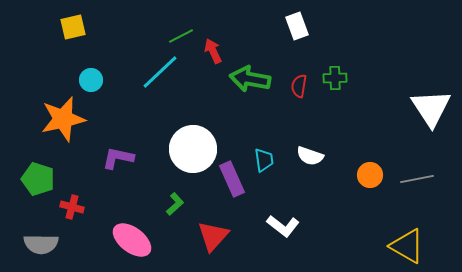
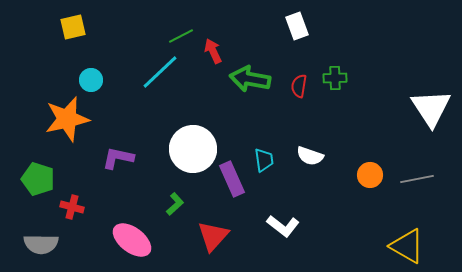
orange star: moved 4 px right
